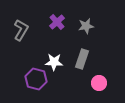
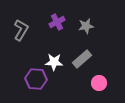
purple cross: rotated 14 degrees clockwise
gray rectangle: rotated 30 degrees clockwise
purple hexagon: rotated 10 degrees counterclockwise
